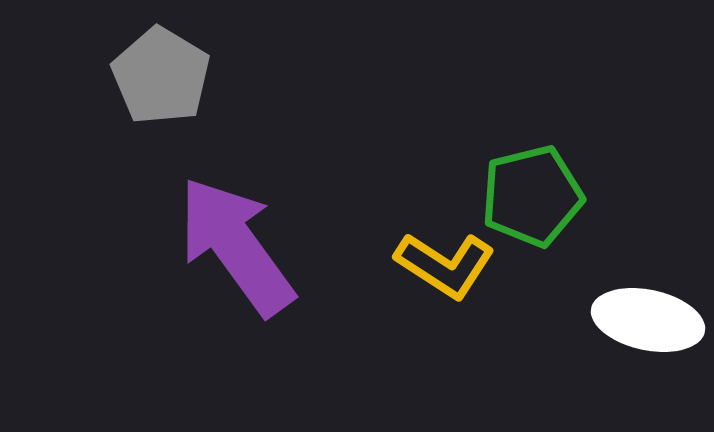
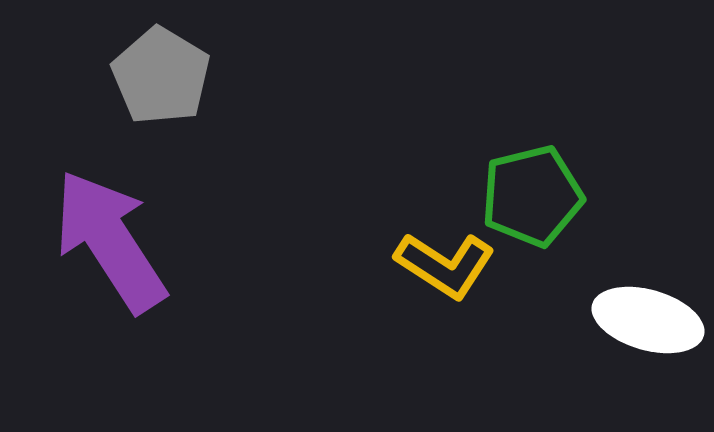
purple arrow: moved 126 px left, 5 px up; rotated 3 degrees clockwise
white ellipse: rotated 4 degrees clockwise
